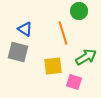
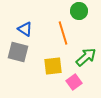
green arrow: rotated 10 degrees counterclockwise
pink square: rotated 35 degrees clockwise
